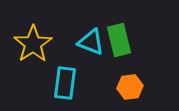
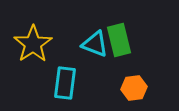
cyan triangle: moved 4 px right, 2 px down
orange hexagon: moved 4 px right, 1 px down
